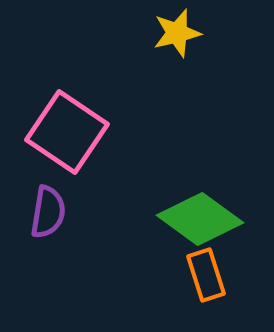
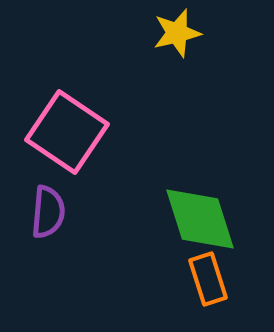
purple semicircle: rotated 4 degrees counterclockwise
green diamond: rotated 36 degrees clockwise
orange rectangle: moved 2 px right, 4 px down
